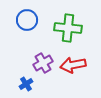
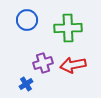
green cross: rotated 8 degrees counterclockwise
purple cross: rotated 12 degrees clockwise
